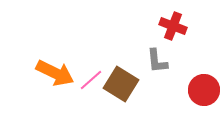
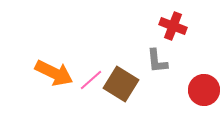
orange arrow: moved 1 px left
